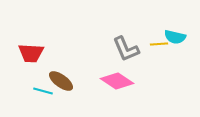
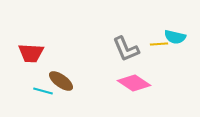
pink diamond: moved 17 px right, 2 px down
